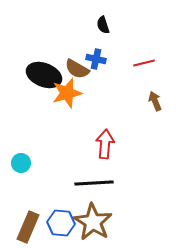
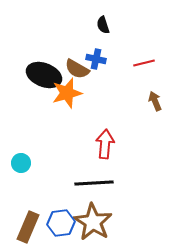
blue hexagon: rotated 12 degrees counterclockwise
